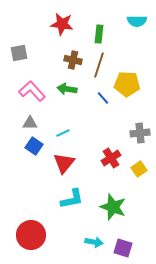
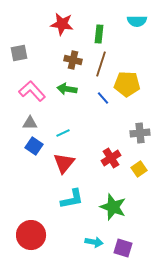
brown line: moved 2 px right, 1 px up
